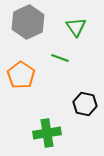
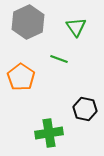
green line: moved 1 px left, 1 px down
orange pentagon: moved 2 px down
black hexagon: moved 5 px down
green cross: moved 2 px right
